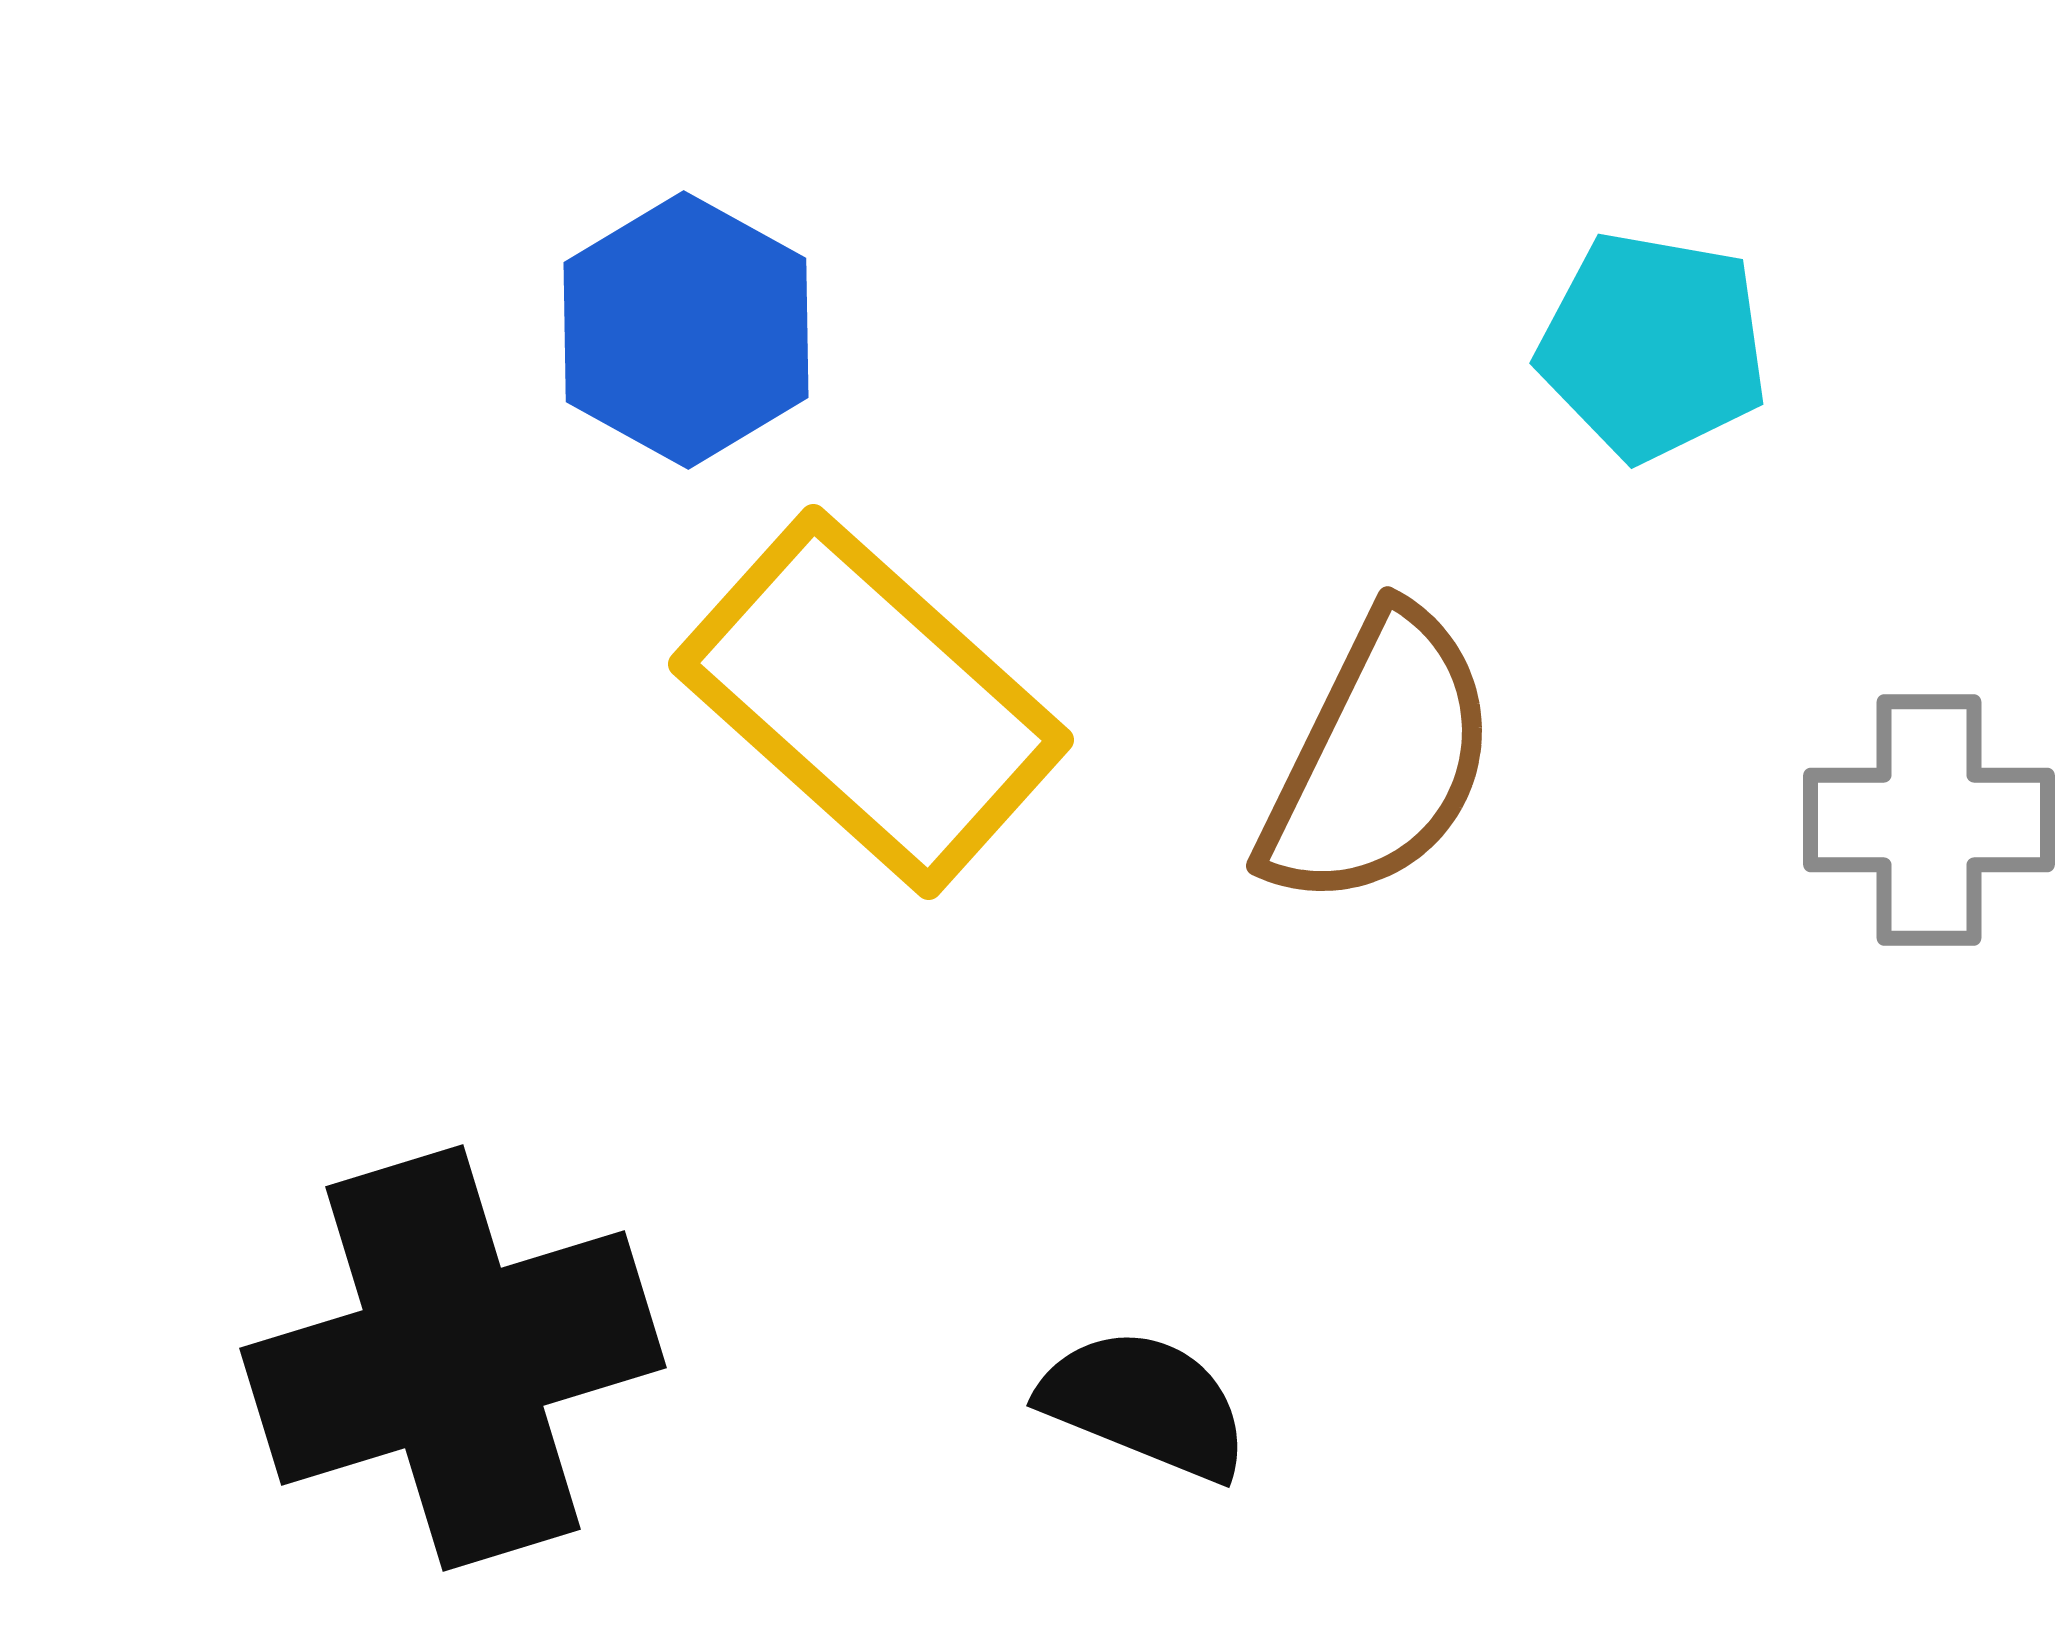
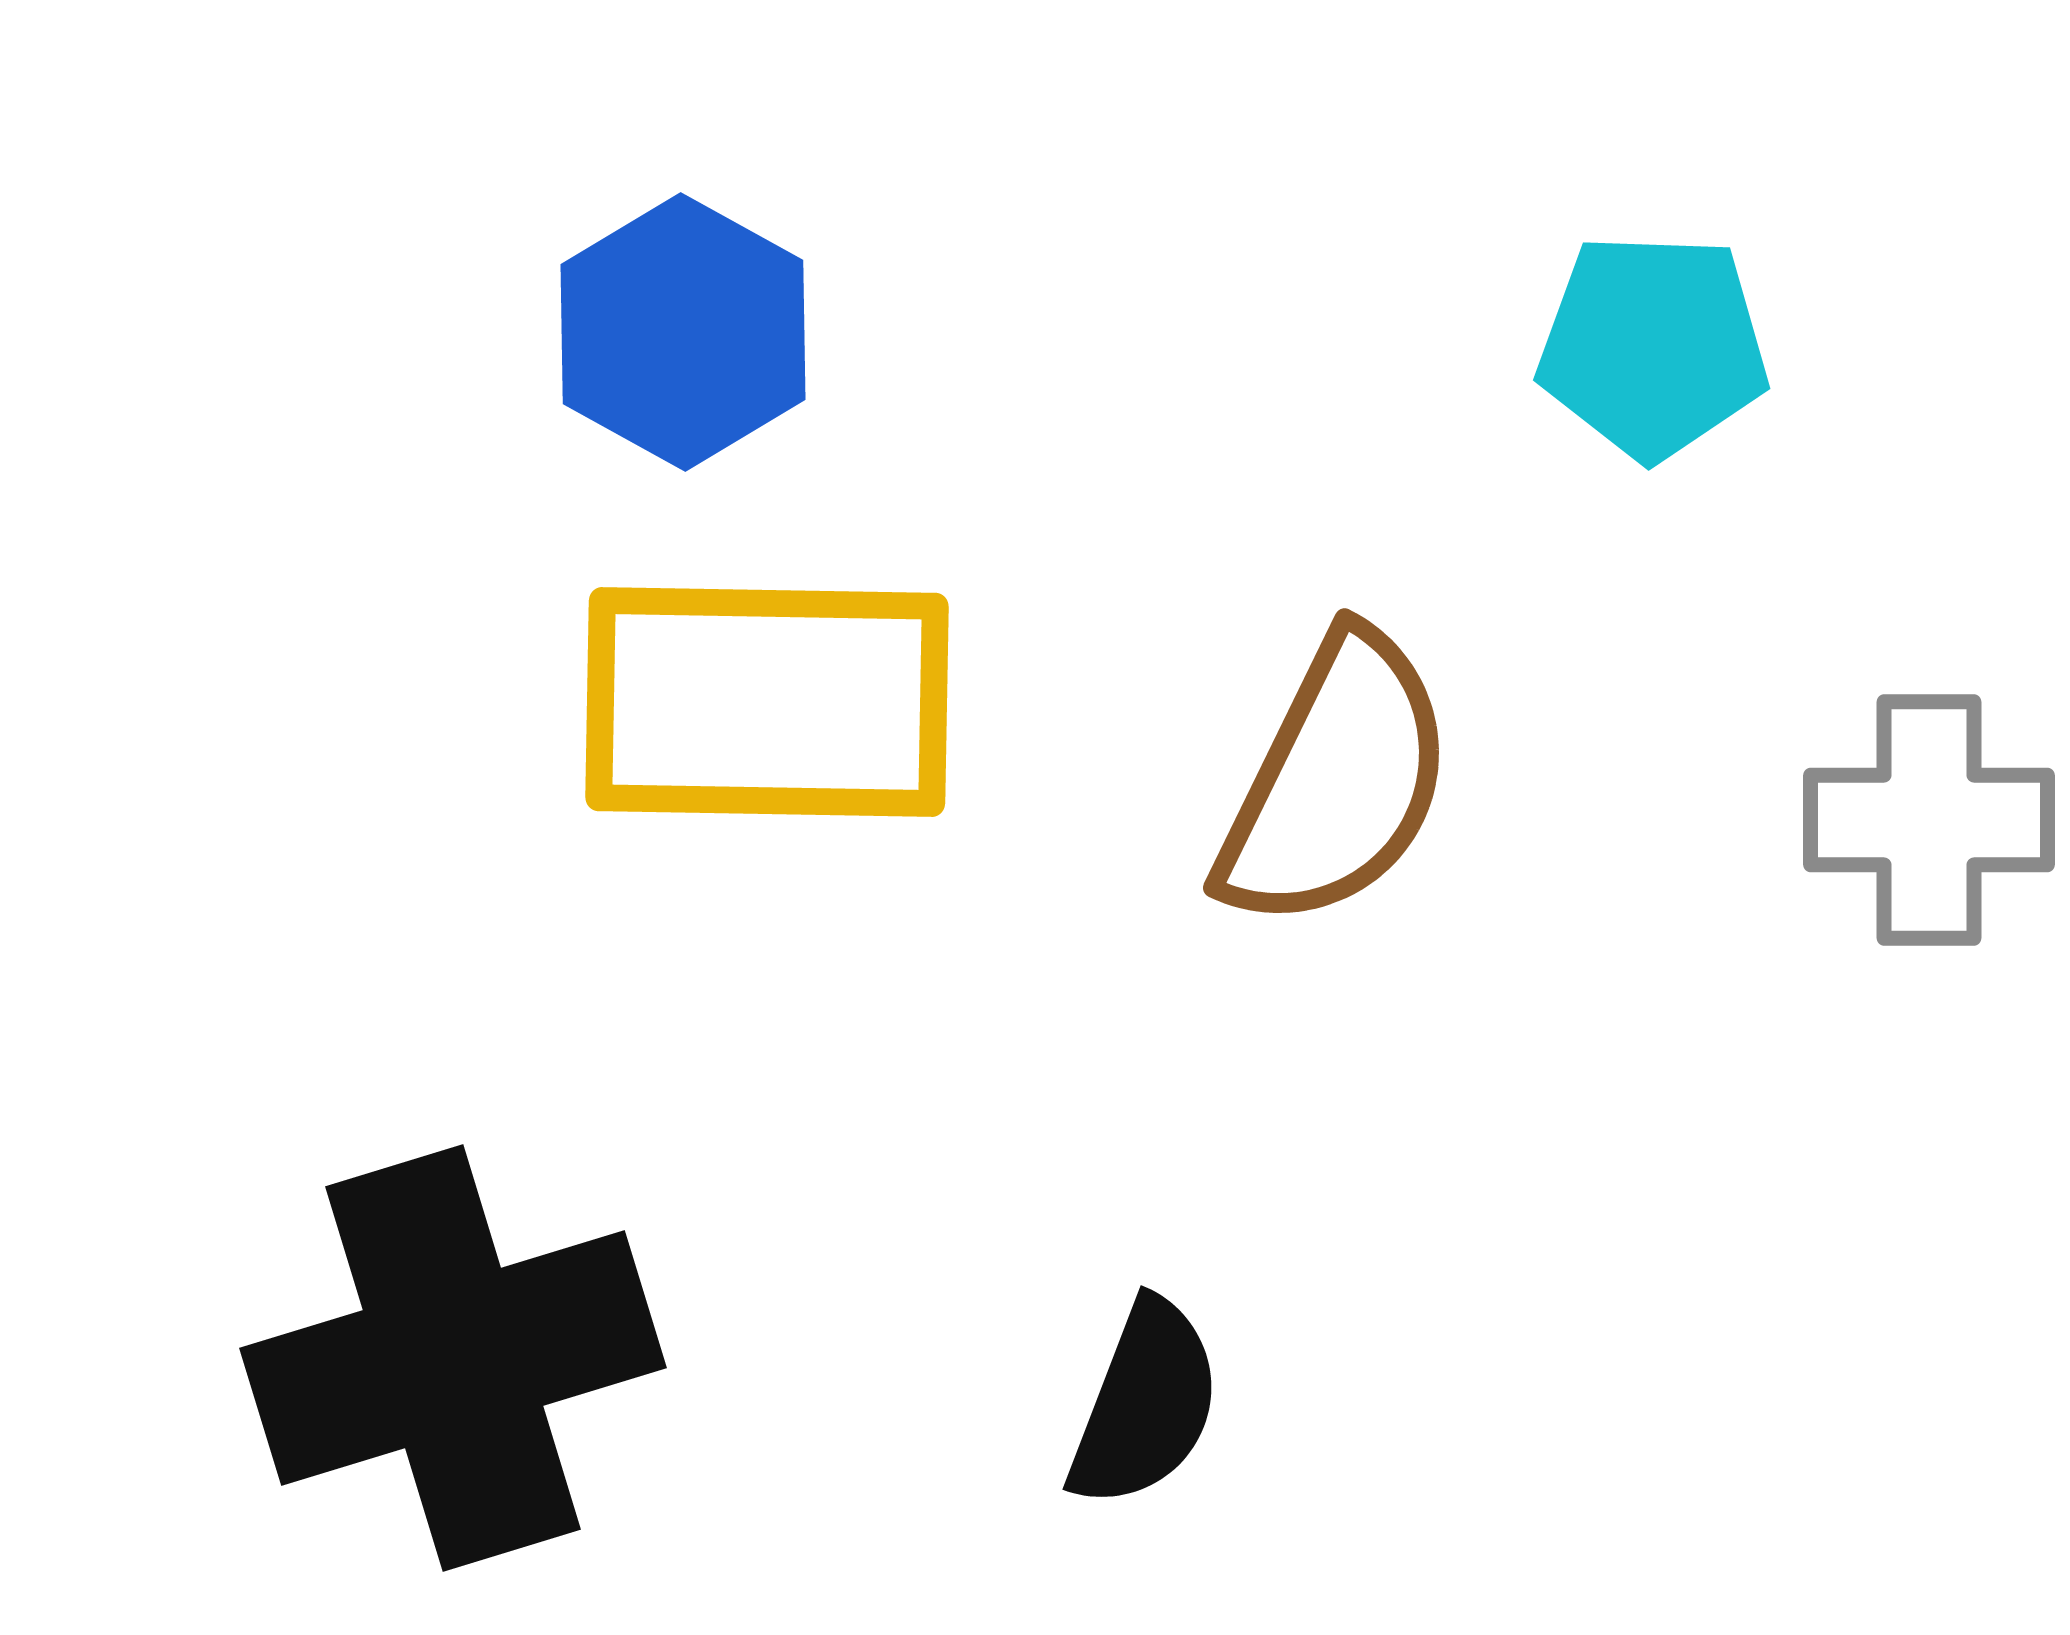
blue hexagon: moved 3 px left, 2 px down
cyan pentagon: rotated 8 degrees counterclockwise
yellow rectangle: moved 104 px left; rotated 41 degrees counterclockwise
brown semicircle: moved 43 px left, 22 px down
black semicircle: rotated 89 degrees clockwise
